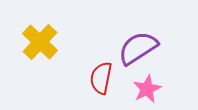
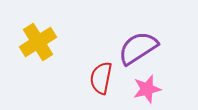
yellow cross: moved 2 px left; rotated 15 degrees clockwise
pink star: rotated 12 degrees clockwise
